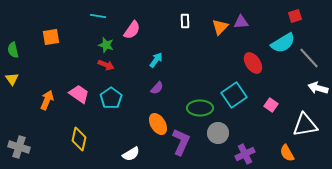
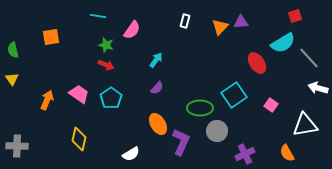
white rectangle: rotated 16 degrees clockwise
red ellipse: moved 4 px right
gray circle: moved 1 px left, 2 px up
gray cross: moved 2 px left, 1 px up; rotated 15 degrees counterclockwise
